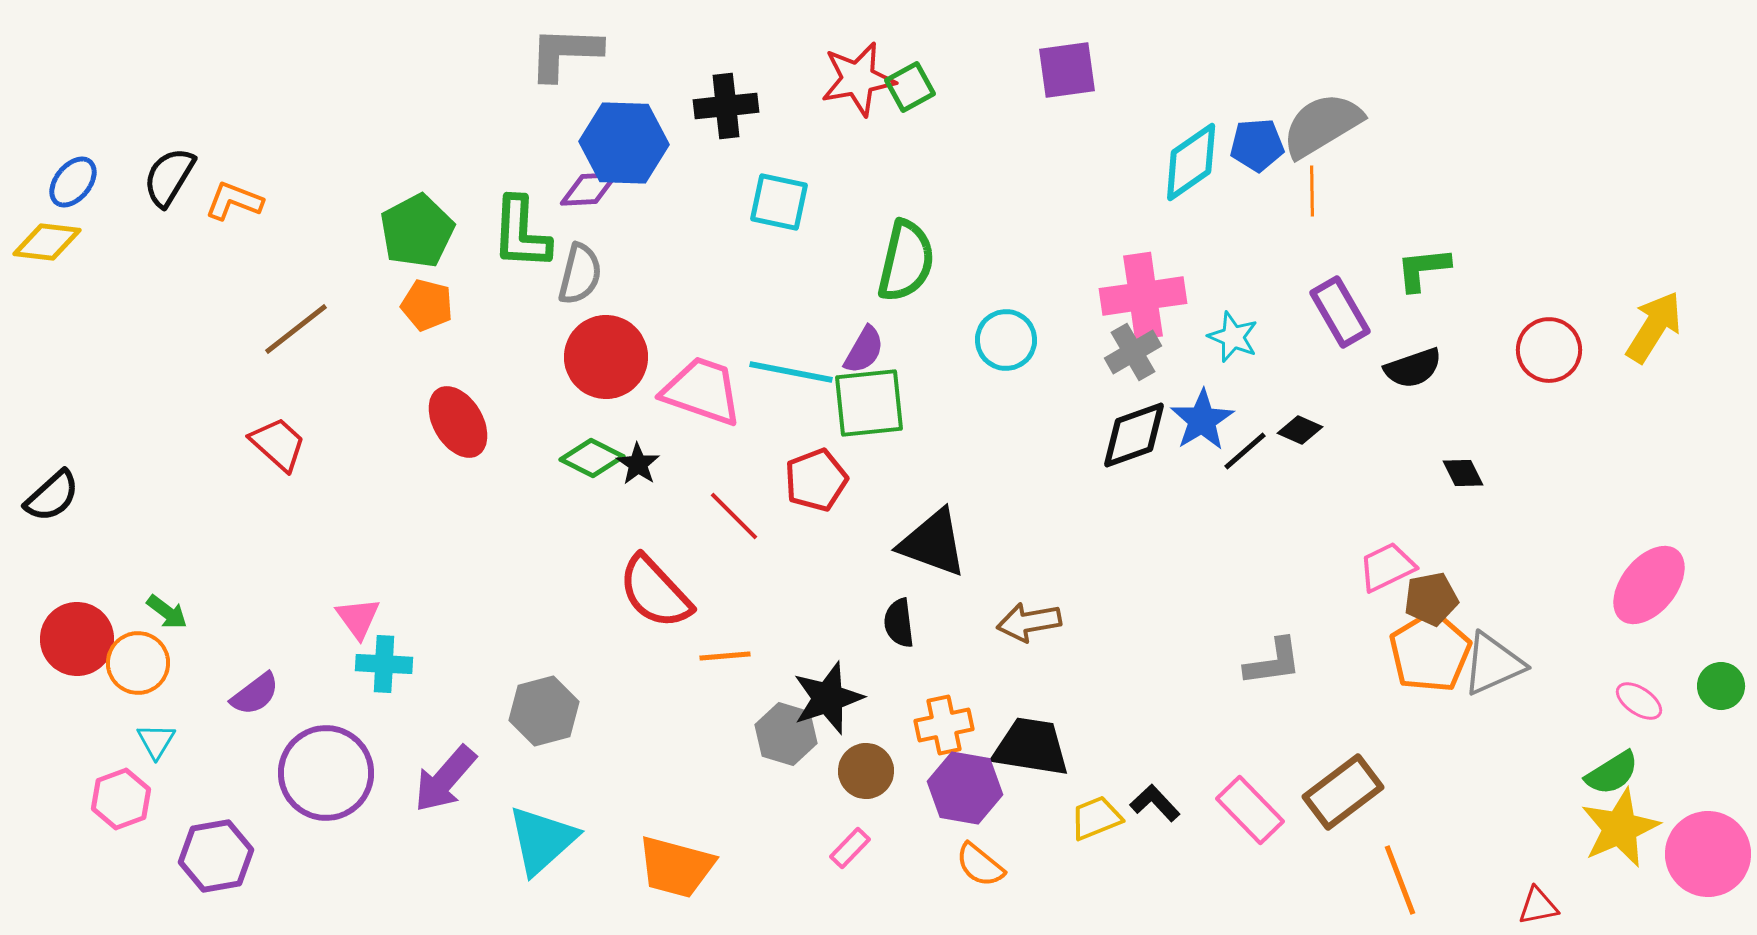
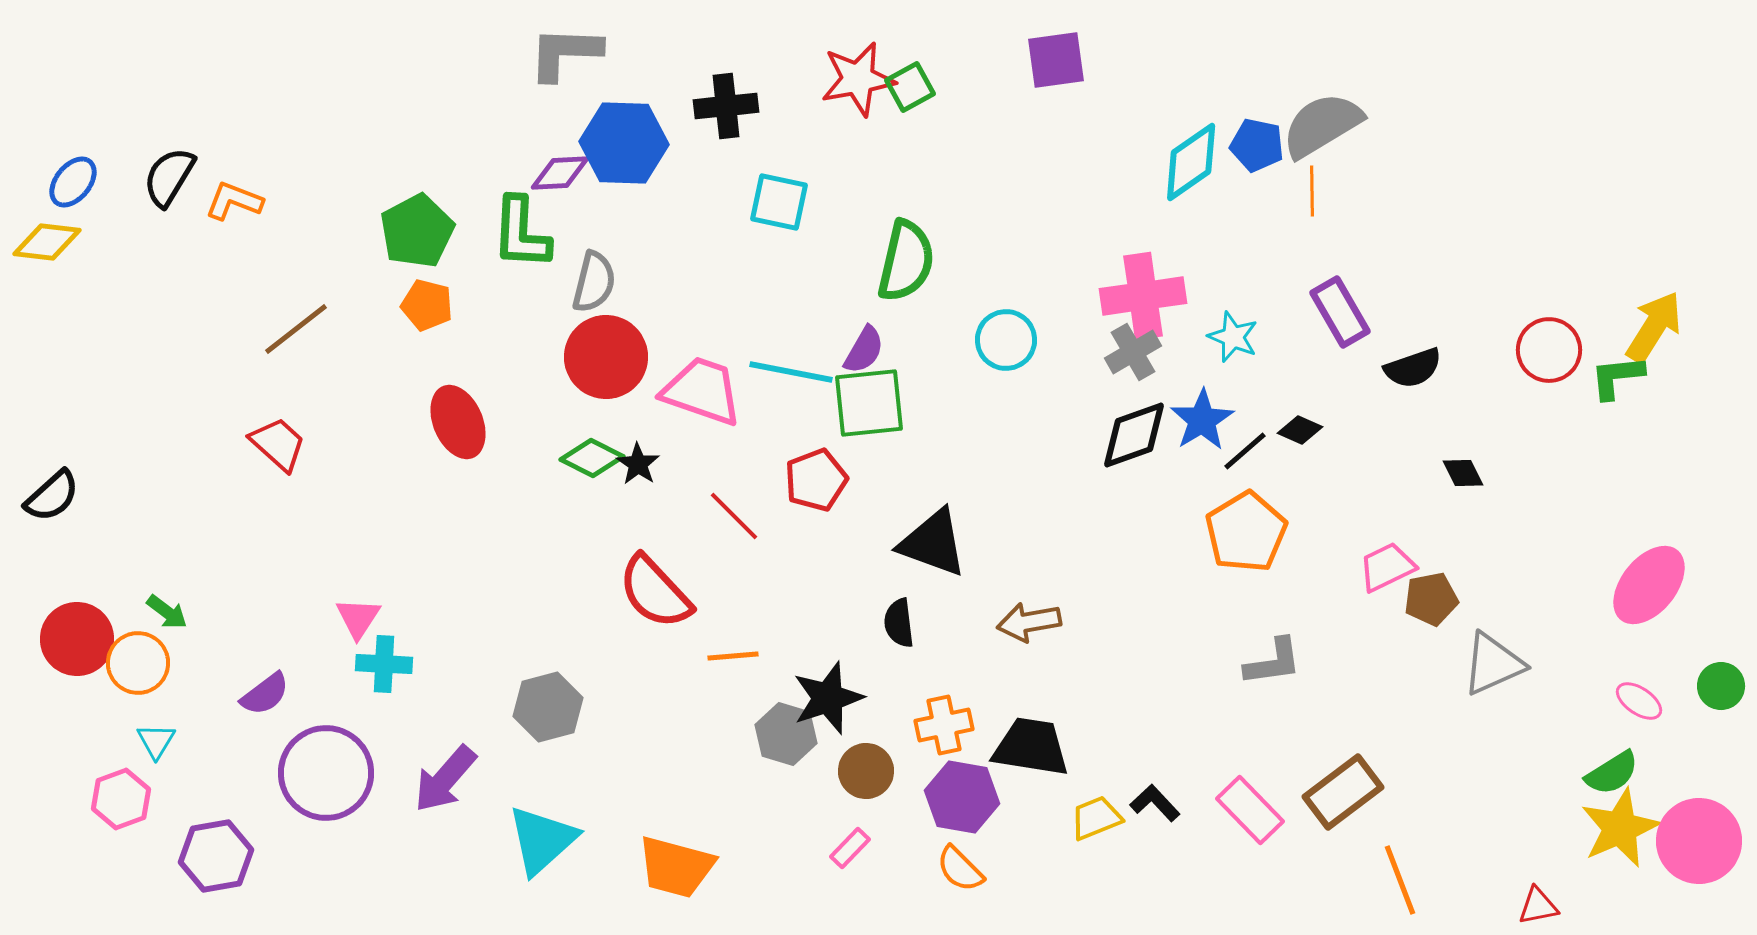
purple square at (1067, 70): moved 11 px left, 10 px up
blue pentagon at (1257, 145): rotated 16 degrees clockwise
purple diamond at (589, 189): moved 29 px left, 16 px up
green L-shape at (1423, 269): moved 194 px right, 108 px down
gray semicircle at (580, 274): moved 14 px right, 8 px down
red ellipse at (458, 422): rotated 8 degrees clockwise
pink triangle at (358, 618): rotated 9 degrees clockwise
orange pentagon at (1430, 652): moved 184 px left, 120 px up
orange line at (725, 656): moved 8 px right
purple semicircle at (255, 694): moved 10 px right
gray hexagon at (544, 711): moved 4 px right, 4 px up
purple hexagon at (965, 788): moved 3 px left, 9 px down
pink circle at (1708, 854): moved 9 px left, 13 px up
orange semicircle at (980, 865): moved 20 px left, 4 px down; rotated 6 degrees clockwise
